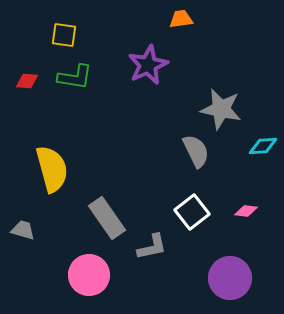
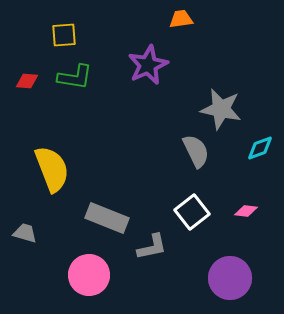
yellow square: rotated 12 degrees counterclockwise
cyan diamond: moved 3 px left, 2 px down; rotated 16 degrees counterclockwise
yellow semicircle: rotated 6 degrees counterclockwise
gray rectangle: rotated 33 degrees counterclockwise
gray trapezoid: moved 2 px right, 3 px down
